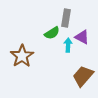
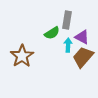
gray rectangle: moved 1 px right, 2 px down
brown trapezoid: moved 19 px up
